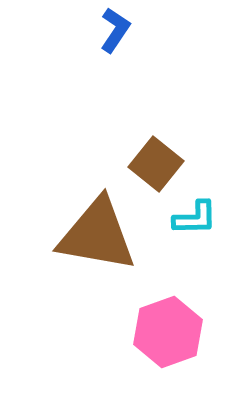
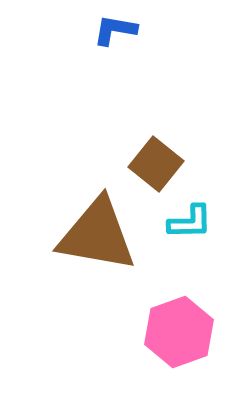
blue L-shape: rotated 114 degrees counterclockwise
cyan L-shape: moved 5 px left, 4 px down
pink hexagon: moved 11 px right
